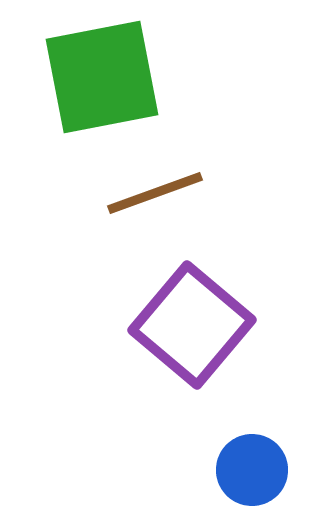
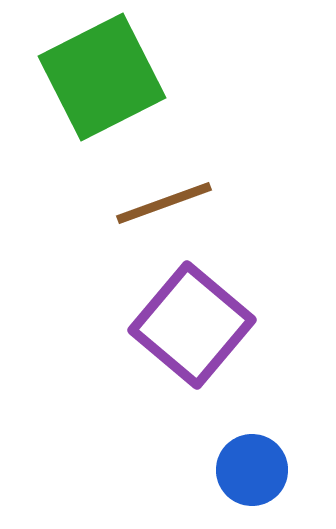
green square: rotated 16 degrees counterclockwise
brown line: moved 9 px right, 10 px down
